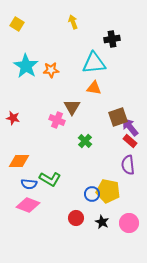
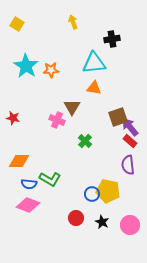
pink circle: moved 1 px right, 2 px down
